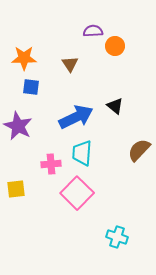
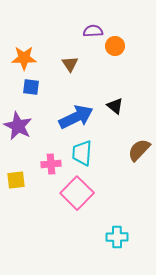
yellow square: moved 9 px up
cyan cross: rotated 20 degrees counterclockwise
